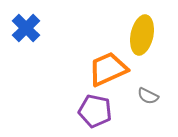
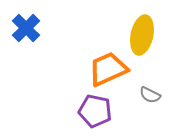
gray semicircle: moved 2 px right, 1 px up
